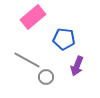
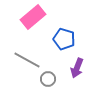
blue pentagon: rotated 10 degrees clockwise
purple arrow: moved 2 px down
gray circle: moved 2 px right, 2 px down
